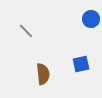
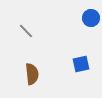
blue circle: moved 1 px up
brown semicircle: moved 11 px left
